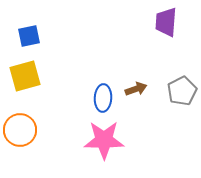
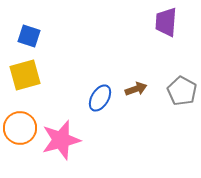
blue square: rotated 30 degrees clockwise
yellow square: moved 1 px up
gray pentagon: rotated 16 degrees counterclockwise
blue ellipse: moved 3 px left; rotated 28 degrees clockwise
orange circle: moved 2 px up
pink star: moved 43 px left; rotated 15 degrees counterclockwise
